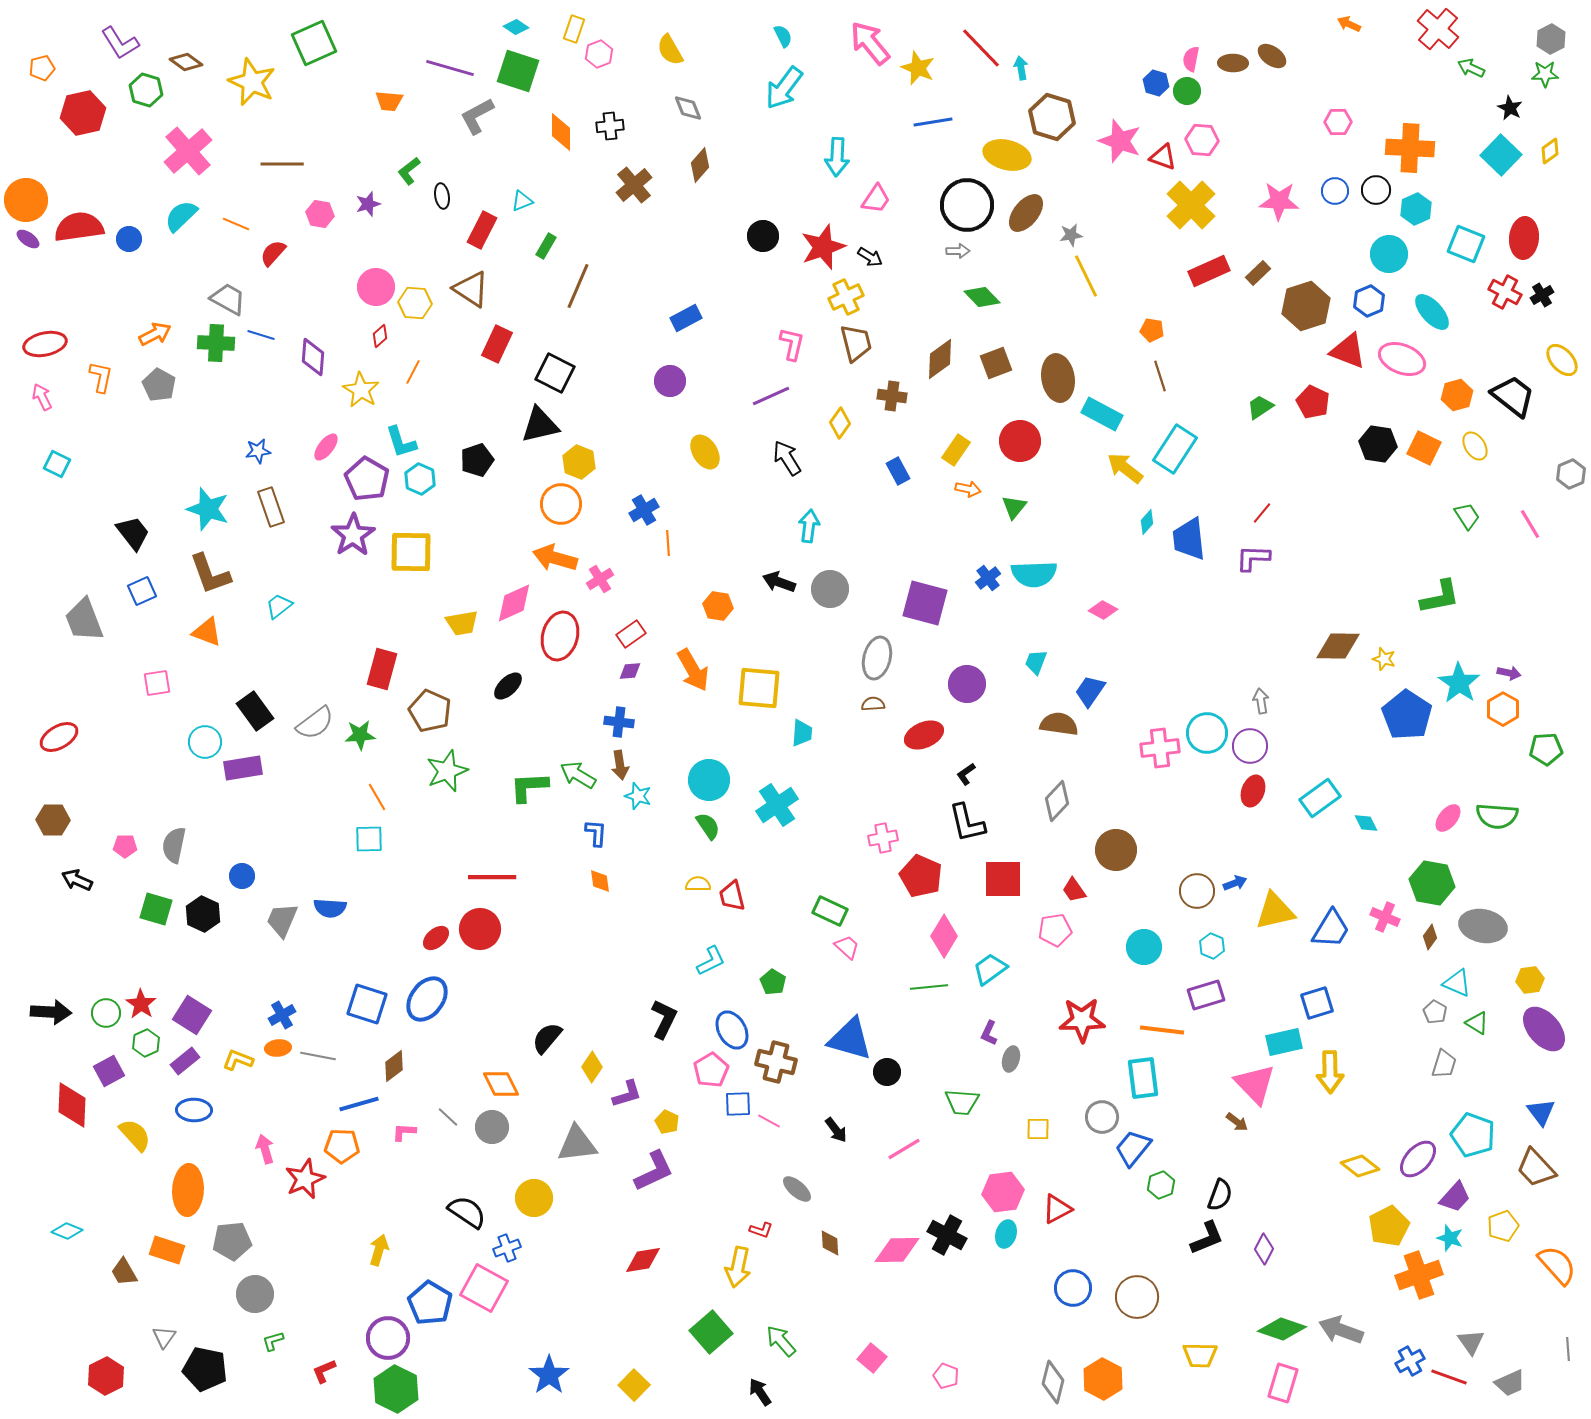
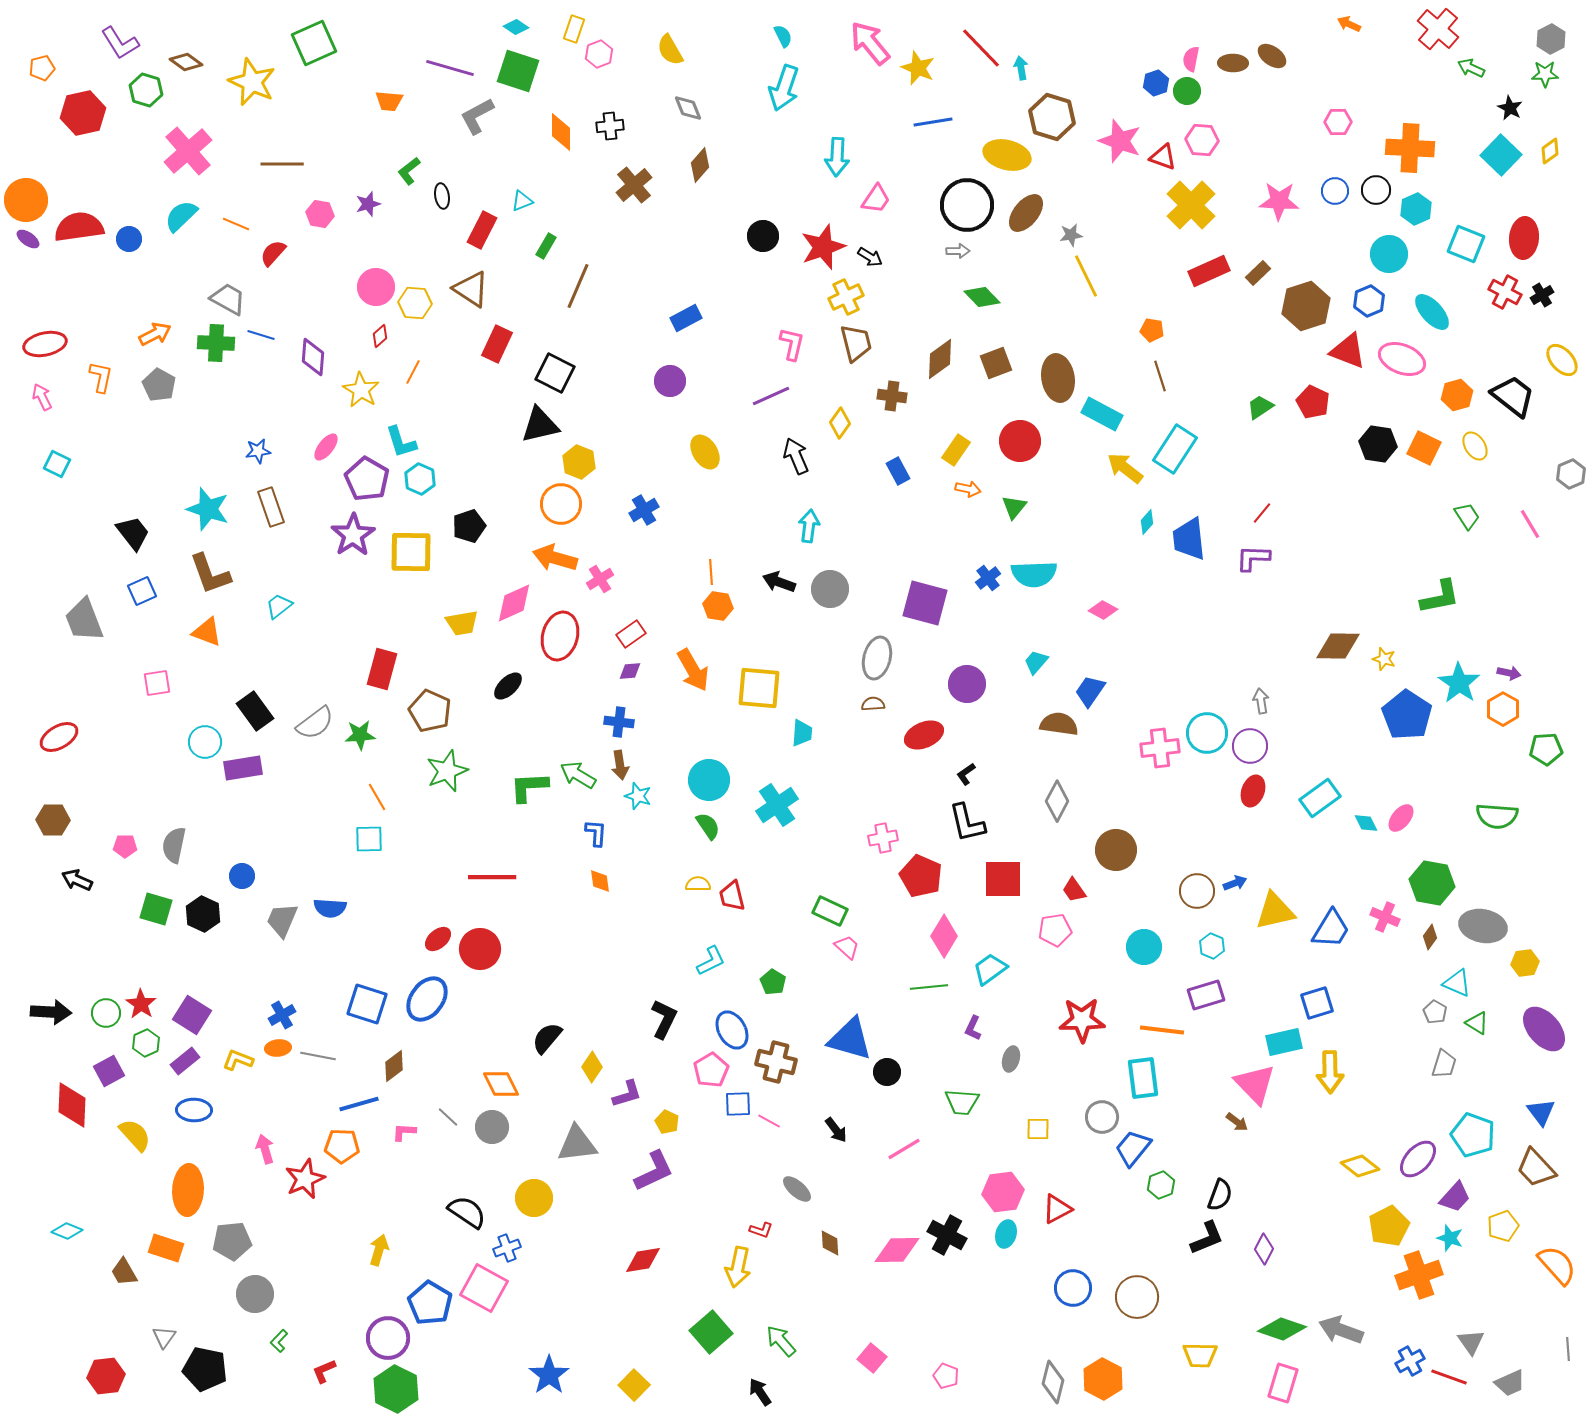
blue hexagon at (1156, 83): rotated 25 degrees clockwise
cyan arrow at (784, 88): rotated 18 degrees counterclockwise
black arrow at (787, 458): moved 9 px right, 2 px up; rotated 9 degrees clockwise
black pentagon at (477, 460): moved 8 px left, 66 px down
orange line at (668, 543): moved 43 px right, 29 px down
cyan trapezoid at (1036, 662): rotated 20 degrees clockwise
gray diamond at (1057, 801): rotated 15 degrees counterclockwise
pink ellipse at (1448, 818): moved 47 px left
red circle at (480, 929): moved 20 px down
red ellipse at (436, 938): moved 2 px right, 1 px down
yellow hexagon at (1530, 980): moved 5 px left, 17 px up
purple L-shape at (989, 1033): moved 16 px left, 5 px up
orange rectangle at (167, 1250): moved 1 px left, 2 px up
green L-shape at (273, 1341): moved 6 px right; rotated 30 degrees counterclockwise
red hexagon at (106, 1376): rotated 21 degrees clockwise
